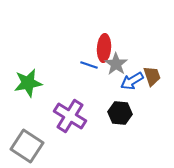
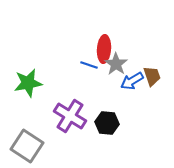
red ellipse: moved 1 px down
black hexagon: moved 13 px left, 10 px down
